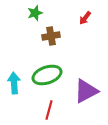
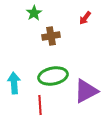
green star: moved 1 px left; rotated 14 degrees counterclockwise
green ellipse: moved 6 px right, 1 px down; rotated 8 degrees clockwise
red line: moved 9 px left, 5 px up; rotated 18 degrees counterclockwise
